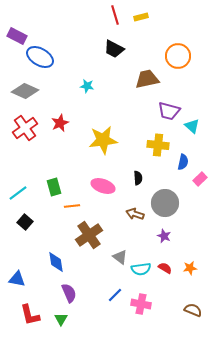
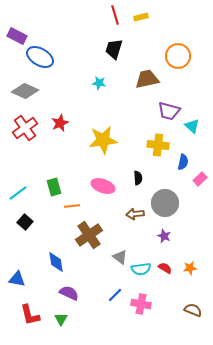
black trapezoid: rotated 80 degrees clockwise
cyan star: moved 12 px right, 3 px up
brown arrow: rotated 24 degrees counterclockwise
purple semicircle: rotated 42 degrees counterclockwise
